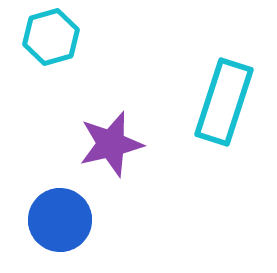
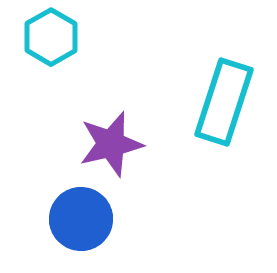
cyan hexagon: rotated 14 degrees counterclockwise
blue circle: moved 21 px right, 1 px up
